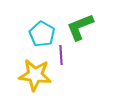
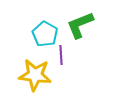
green L-shape: moved 2 px up
cyan pentagon: moved 3 px right
